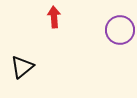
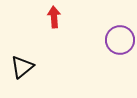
purple circle: moved 10 px down
